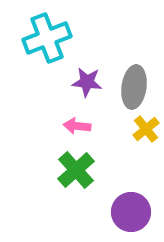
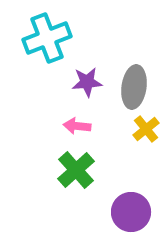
purple star: rotated 12 degrees counterclockwise
